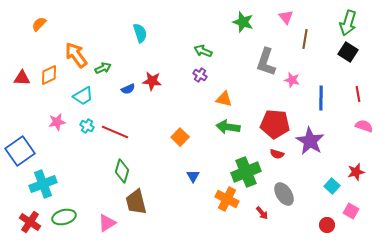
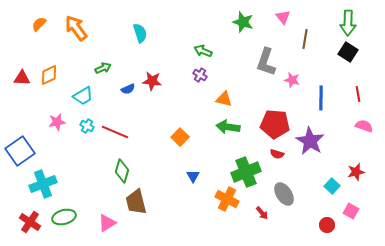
pink triangle at (286, 17): moved 3 px left
green arrow at (348, 23): rotated 15 degrees counterclockwise
orange arrow at (76, 55): moved 27 px up
